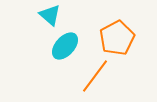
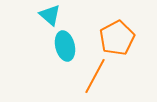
cyan ellipse: rotated 56 degrees counterclockwise
orange line: rotated 9 degrees counterclockwise
